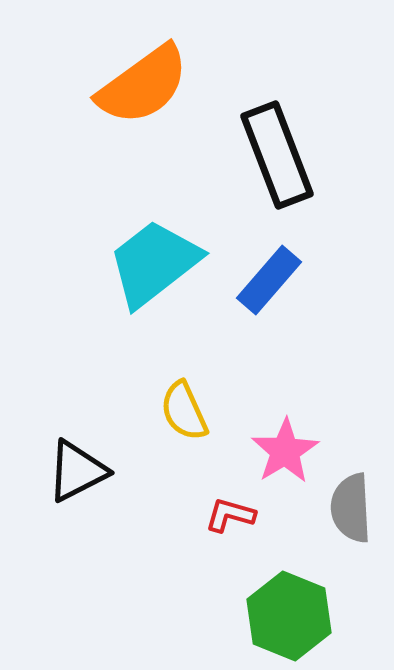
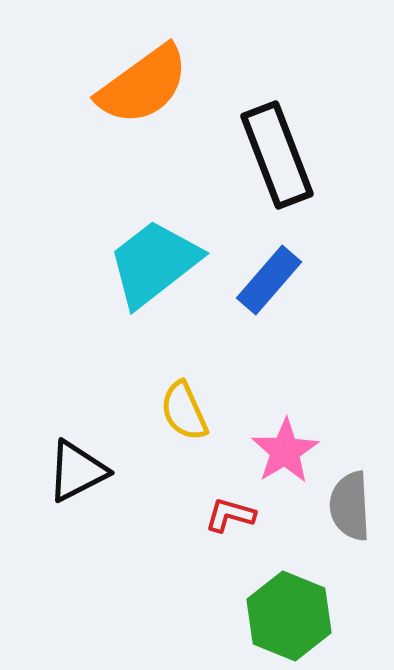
gray semicircle: moved 1 px left, 2 px up
